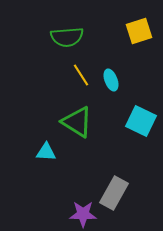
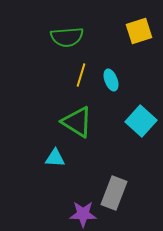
yellow line: rotated 50 degrees clockwise
cyan square: rotated 16 degrees clockwise
cyan triangle: moved 9 px right, 6 px down
gray rectangle: rotated 8 degrees counterclockwise
